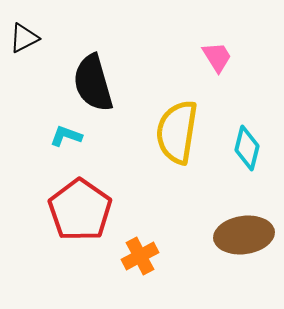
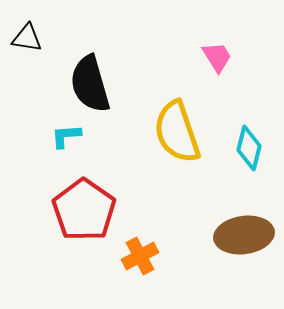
black triangle: moved 3 px right; rotated 36 degrees clockwise
black semicircle: moved 3 px left, 1 px down
yellow semicircle: rotated 28 degrees counterclockwise
cyan L-shape: rotated 24 degrees counterclockwise
cyan diamond: moved 2 px right
red pentagon: moved 4 px right
